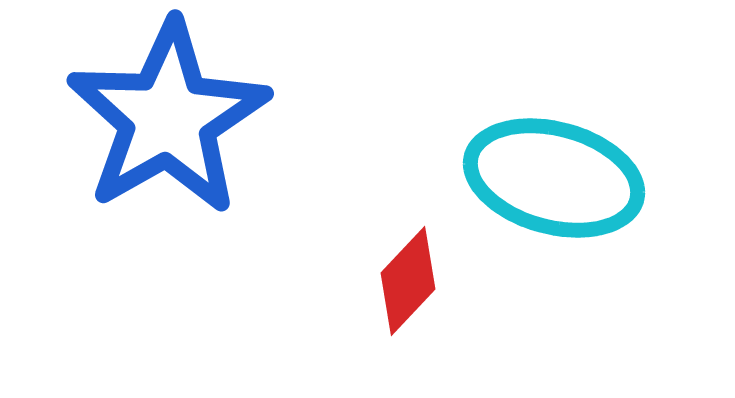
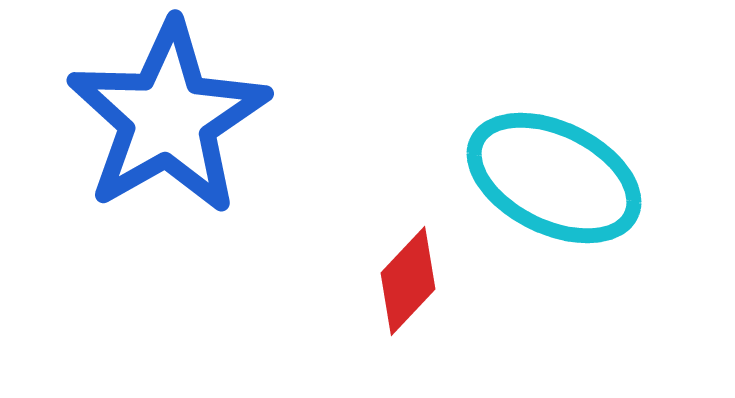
cyan ellipse: rotated 11 degrees clockwise
